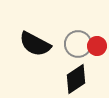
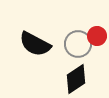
red circle: moved 10 px up
